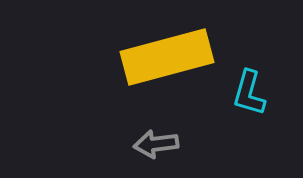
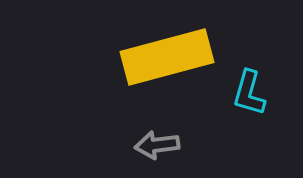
gray arrow: moved 1 px right, 1 px down
